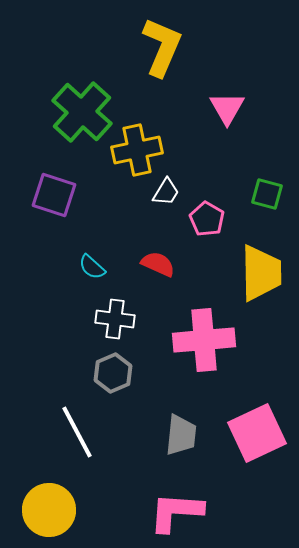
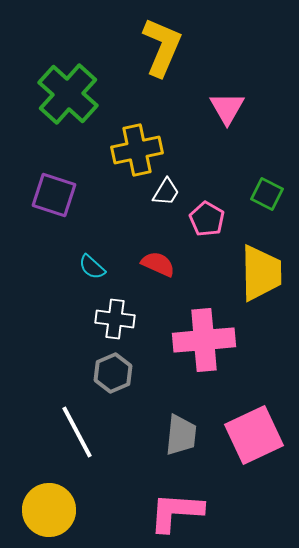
green cross: moved 14 px left, 18 px up
green square: rotated 12 degrees clockwise
pink square: moved 3 px left, 2 px down
